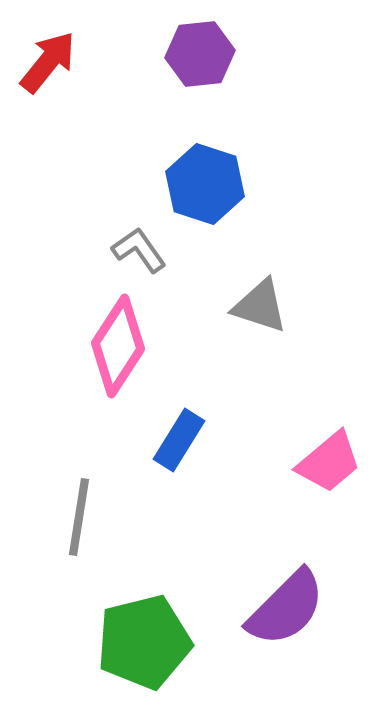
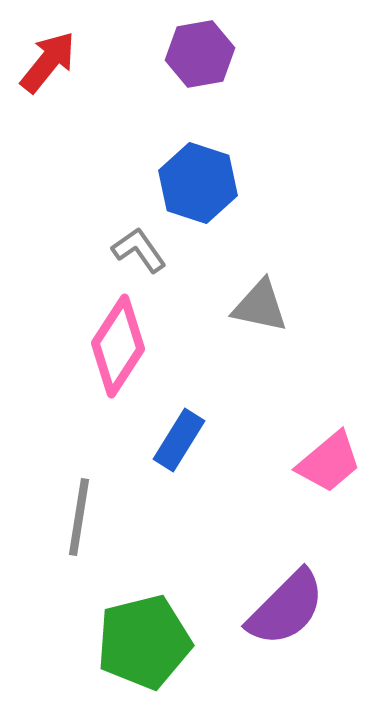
purple hexagon: rotated 4 degrees counterclockwise
blue hexagon: moved 7 px left, 1 px up
gray triangle: rotated 6 degrees counterclockwise
